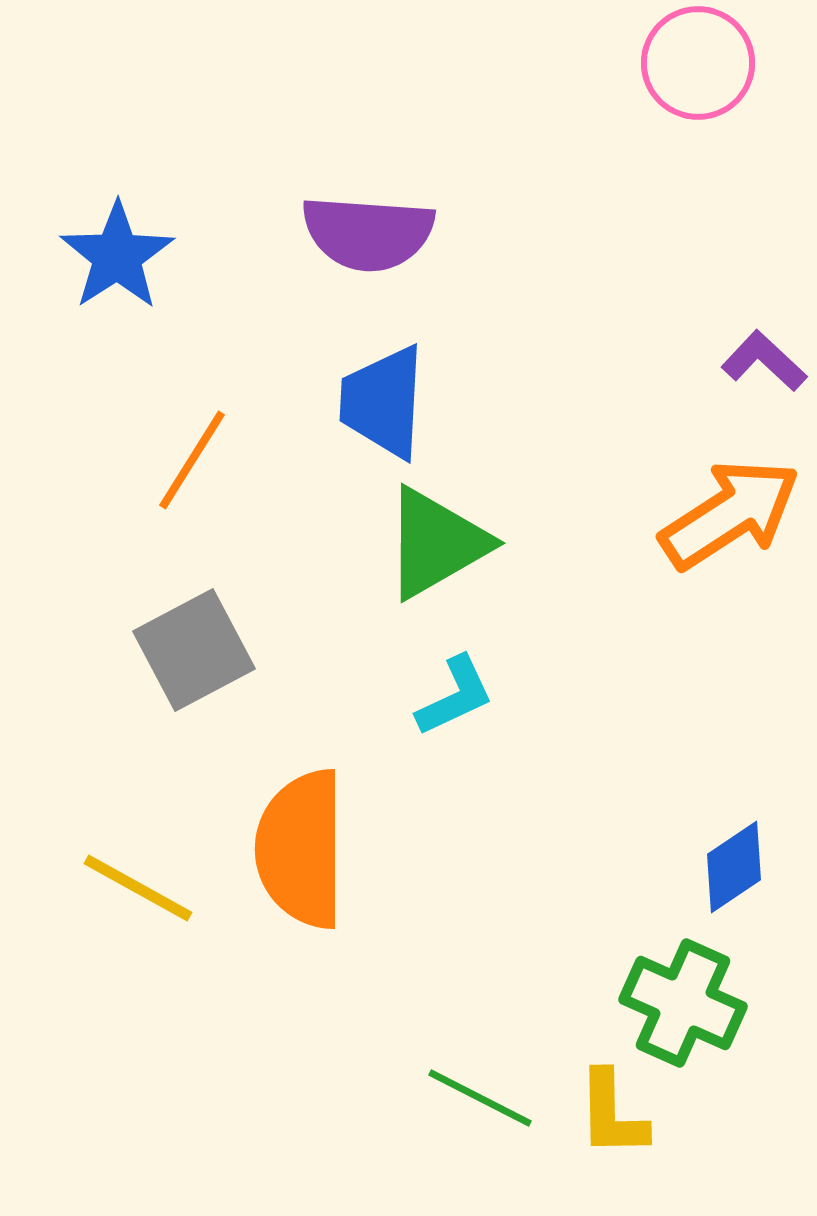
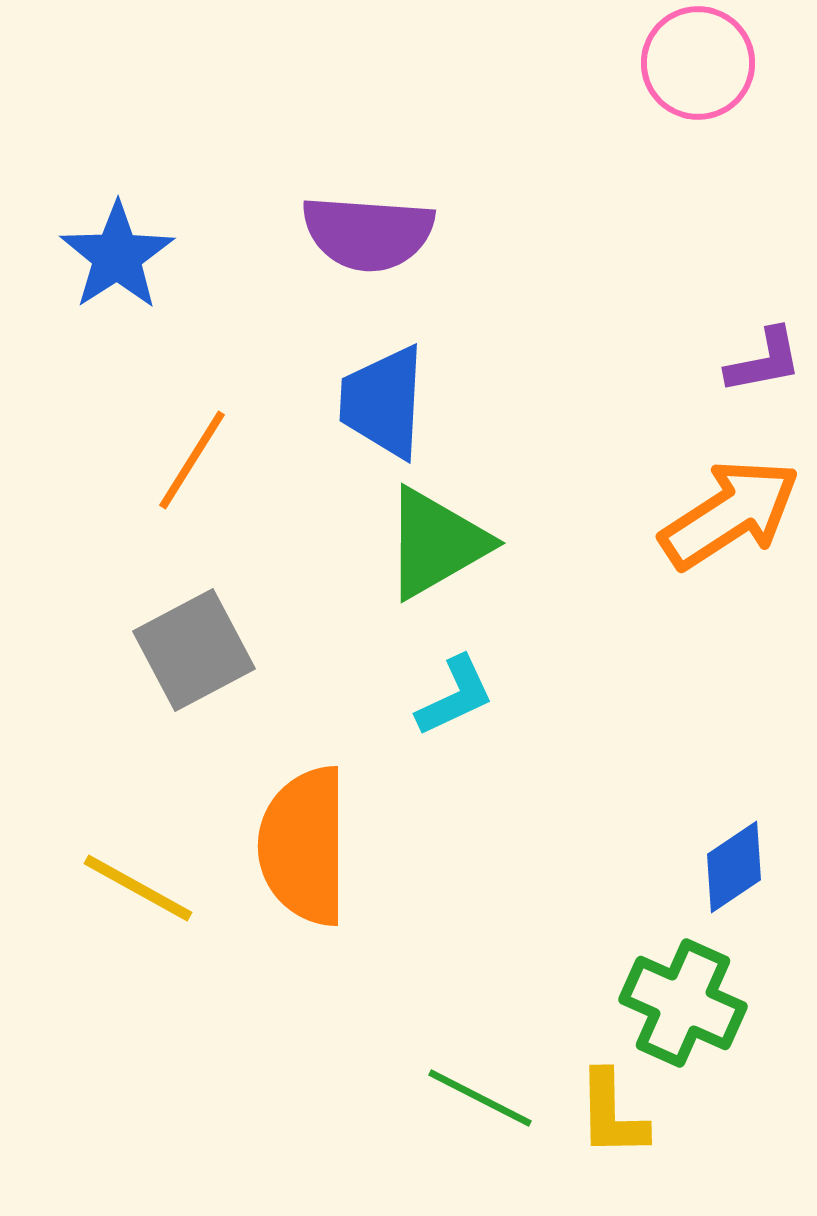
purple L-shape: rotated 126 degrees clockwise
orange semicircle: moved 3 px right, 3 px up
